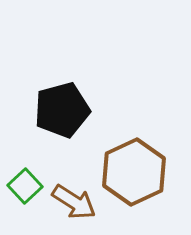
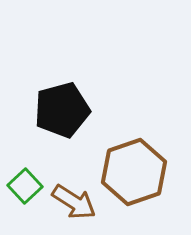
brown hexagon: rotated 6 degrees clockwise
